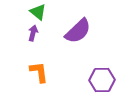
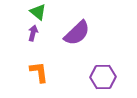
purple semicircle: moved 1 px left, 2 px down
purple hexagon: moved 1 px right, 3 px up
